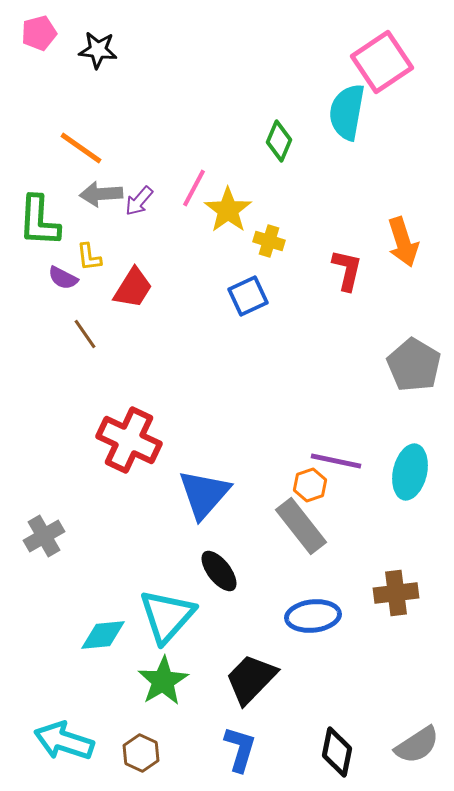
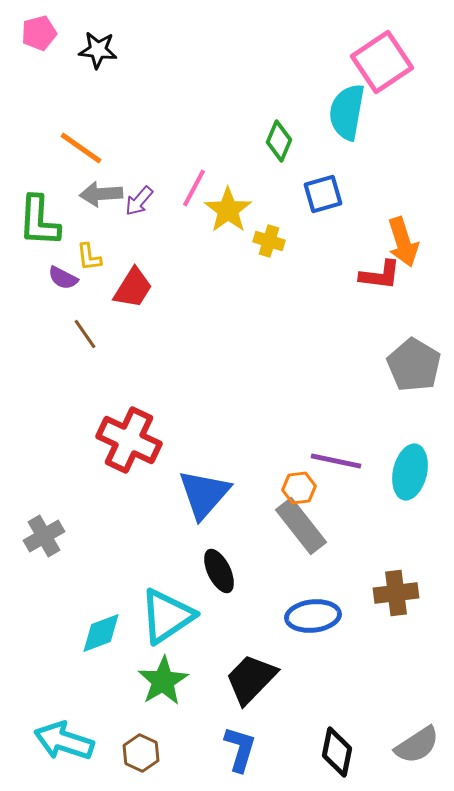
red L-shape: moved 33 px right, 5 px down; rotated 84 degrees clockwise
blue square: moved 75 px right, 102 px up; rotated 9 degrees clockwise
orange hexagon: moved 11 px left, 3 px down; rotated 12 degrees clockwise
black ellipse: rotated 12 degrees clockwise
cyan triangle: rotated 14 degrees clockwise
cyan diamond: moved 2 px left, 2 px up; rotated 15 degrees counterclockwise
